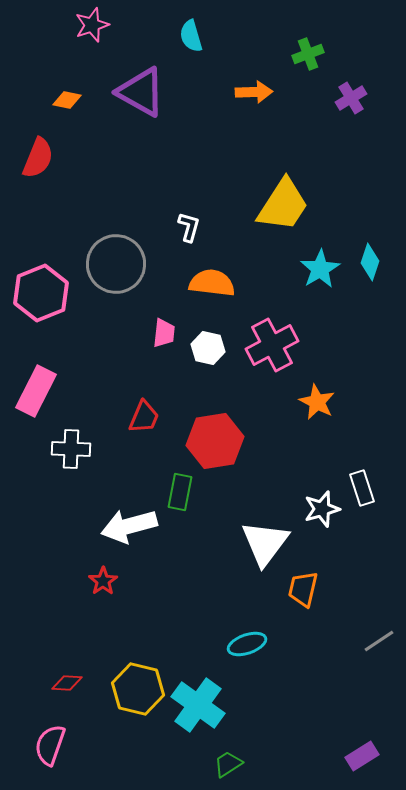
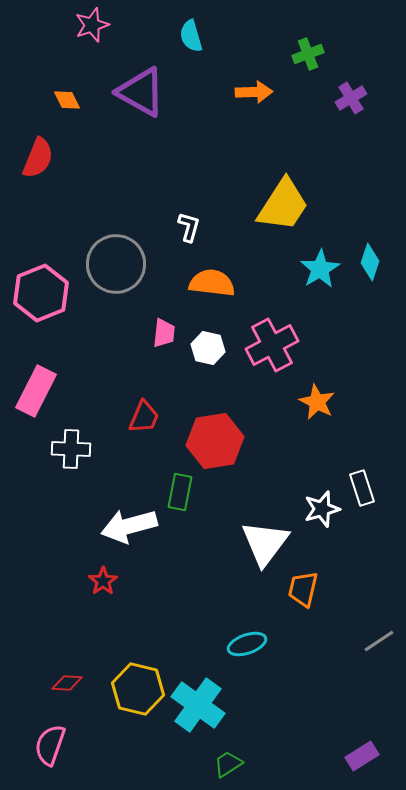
orange diamond: rotated 52 degrees clockwise
